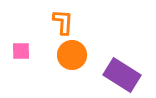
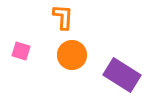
orange L-shape: moved 5 px up
pink square: rotated 18 degrees clockwise
